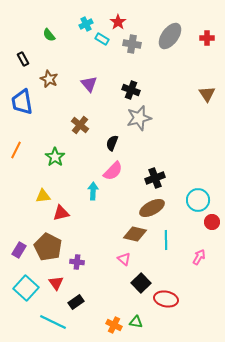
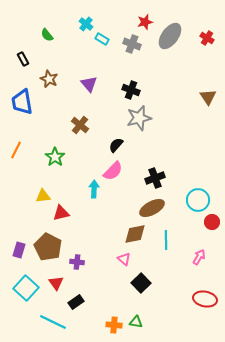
red star at (118, 22): moved 27 px right; rotated 21 degrees clockwise
cyan cross at (86, 24): rotated 24 degrees counterclockwise
green semicircle at (49, 35): moved 2 px left
red cross at (207, 38): rotated 32 degrees clockwise
gray cross at (132, 44): rotated 12 degrees clockwise
brown triangle at (207, 94): moved 1 px right, 3 px down
black semicircle at (112, 143): moved 4 px right, 2 px down; rotated 21 degrees clockwise
cyan arrow at (93, 191): moved 1 px right, 2 px up
brown diamond at (135, 234): rotated 25 degrees counterclockwise
purple rectangle at (19, 250): rotated 14 degrees counterclockwise
red ellipse at (166, 299): moved 39 px right
orange cross at (114, 325): rotated 21 degrees counterclockwise
